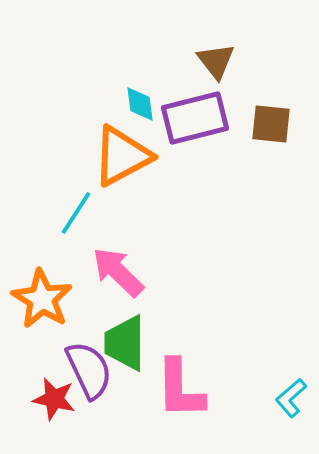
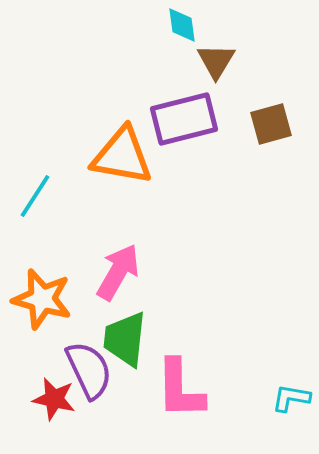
brown triangle: rotated 9 degrees clockwise
cyan diamond: moved 42 px right, 79 px up
purple rectangle: moved 11 px left, 1 px down
brown square: rotated 21 degrees counterclockwise
orange triangle: rotated 38 degrees clockwise
cyan line: moved 41 px left, 17 px up
pink arrow: rotated 76 degrees clockwise
orange star: rotated 16 degrees counterclockwise
green trapezoid: moved 4 px up; rotated 6 degrees clockwise
cyan L-shape: rotated 51 degrees clockwise
